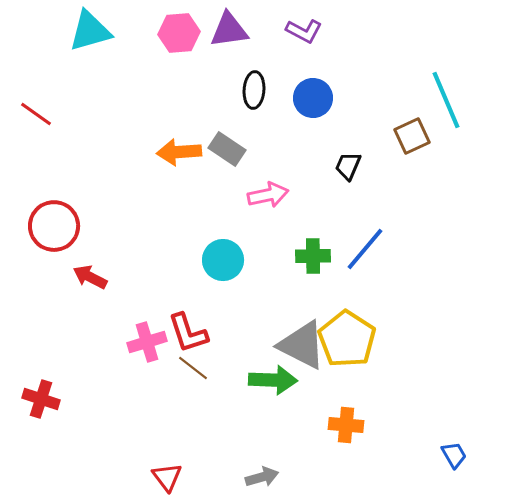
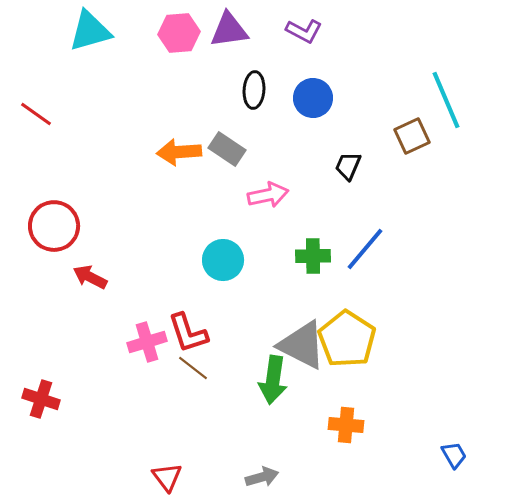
green arrow: rotated 96 degrees clockwise
